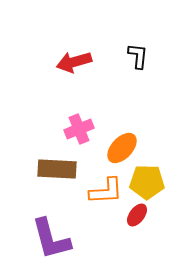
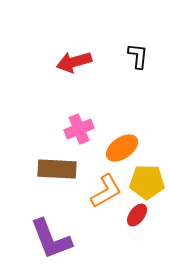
orange ellipse: rotated 12 degrees clockwise
orange L-shape: rotated 27 degrees counterclockwise
purple L-shape: rotated 6 degrees counterclockwise
